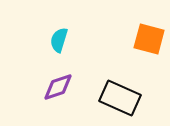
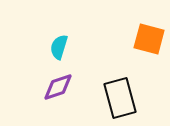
cyan semicircle: moved 7 px down
black rectangle: rotated 51 degrees clockwise
